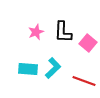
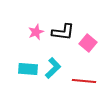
black L-shape: rotated 85 degrees counterclockwise
red line: rotated 15 degrees counterclockwise
